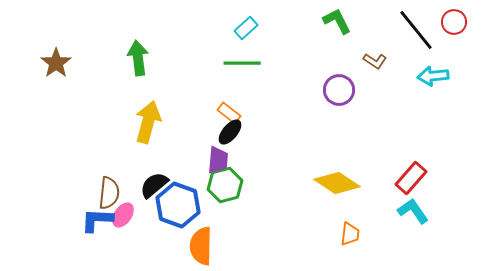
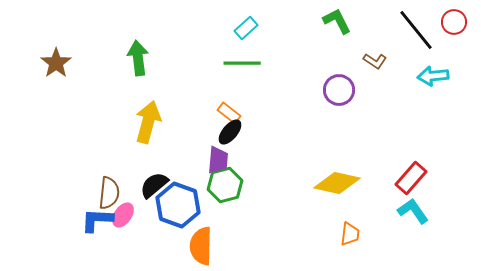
yellow diamond: rotated 21 degrees counterclockwise
